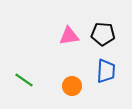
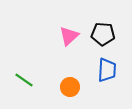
pink triangle: rotated 35 degrees counterclockwise
blue trapezoid: moved 1 px right, 1 px up
orange circle: moved 2 px left, 1 px down
